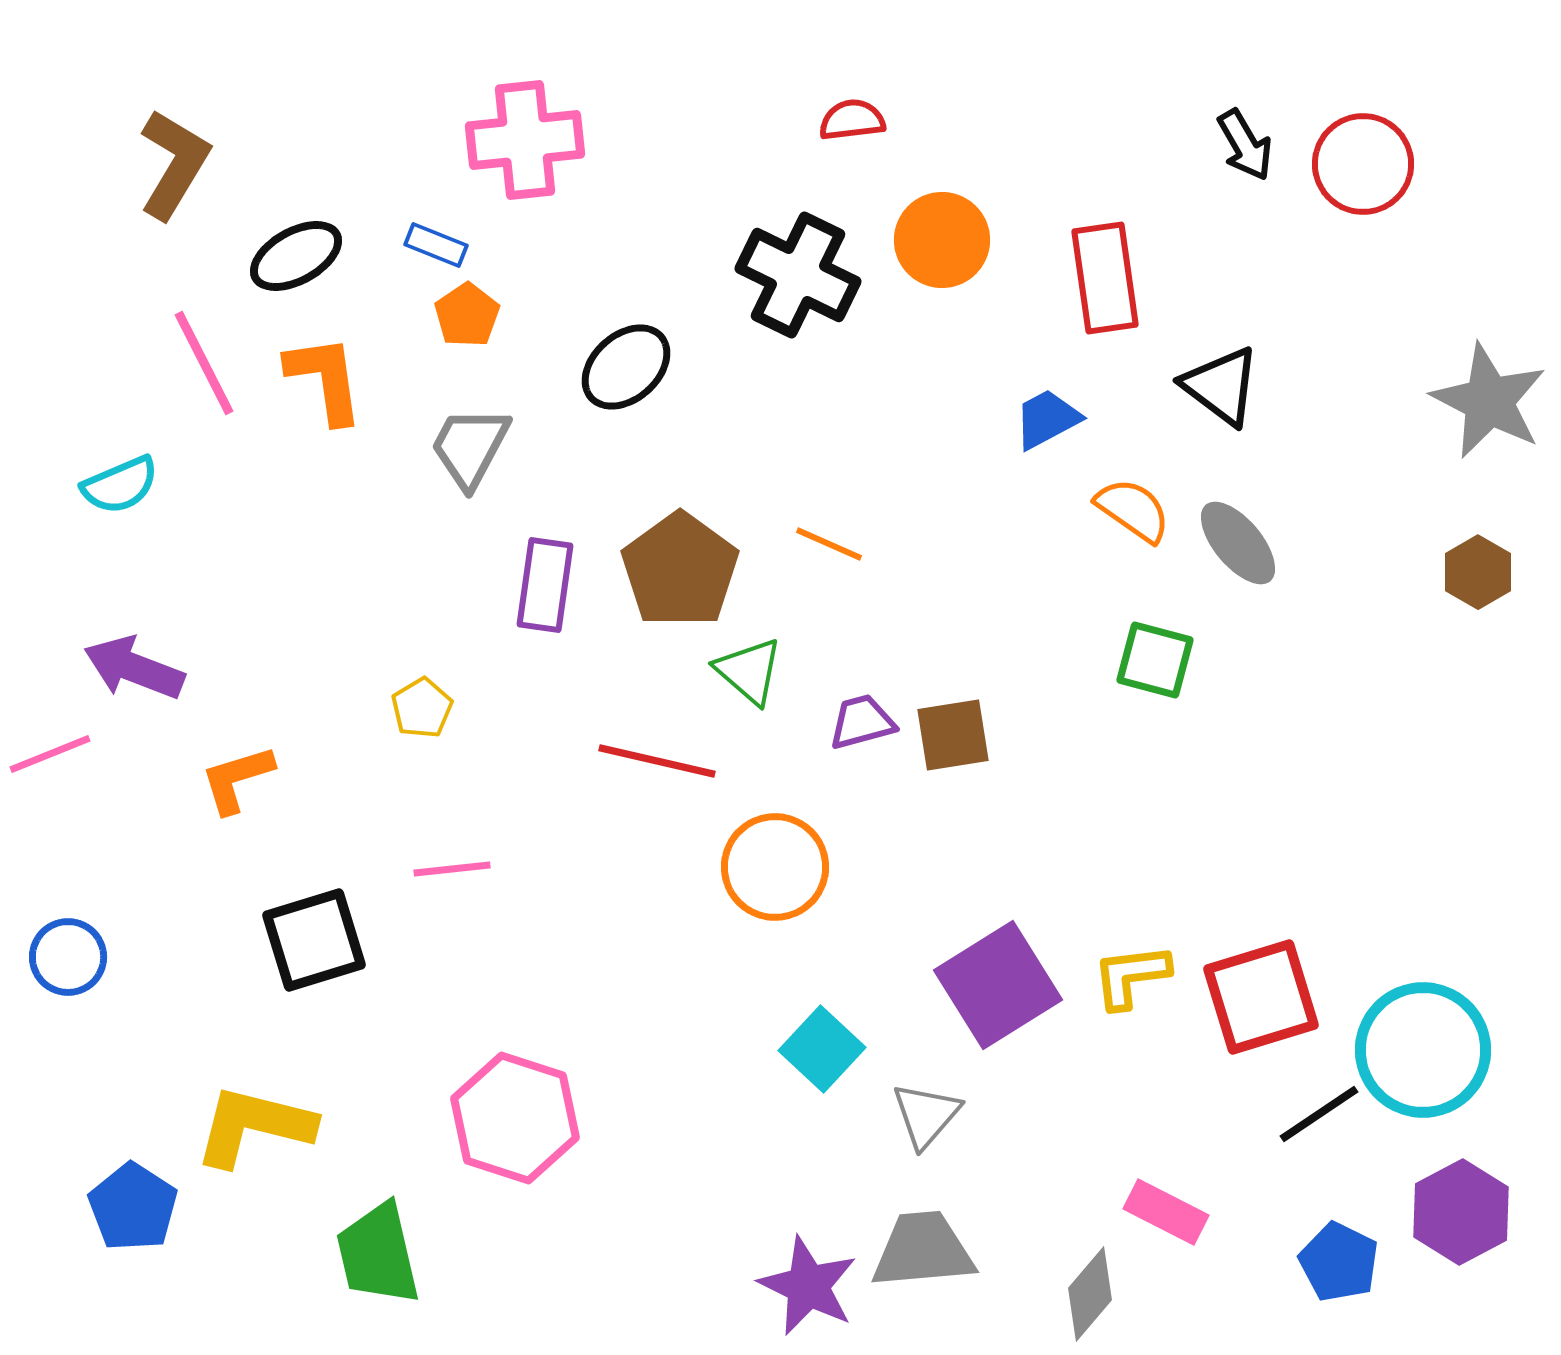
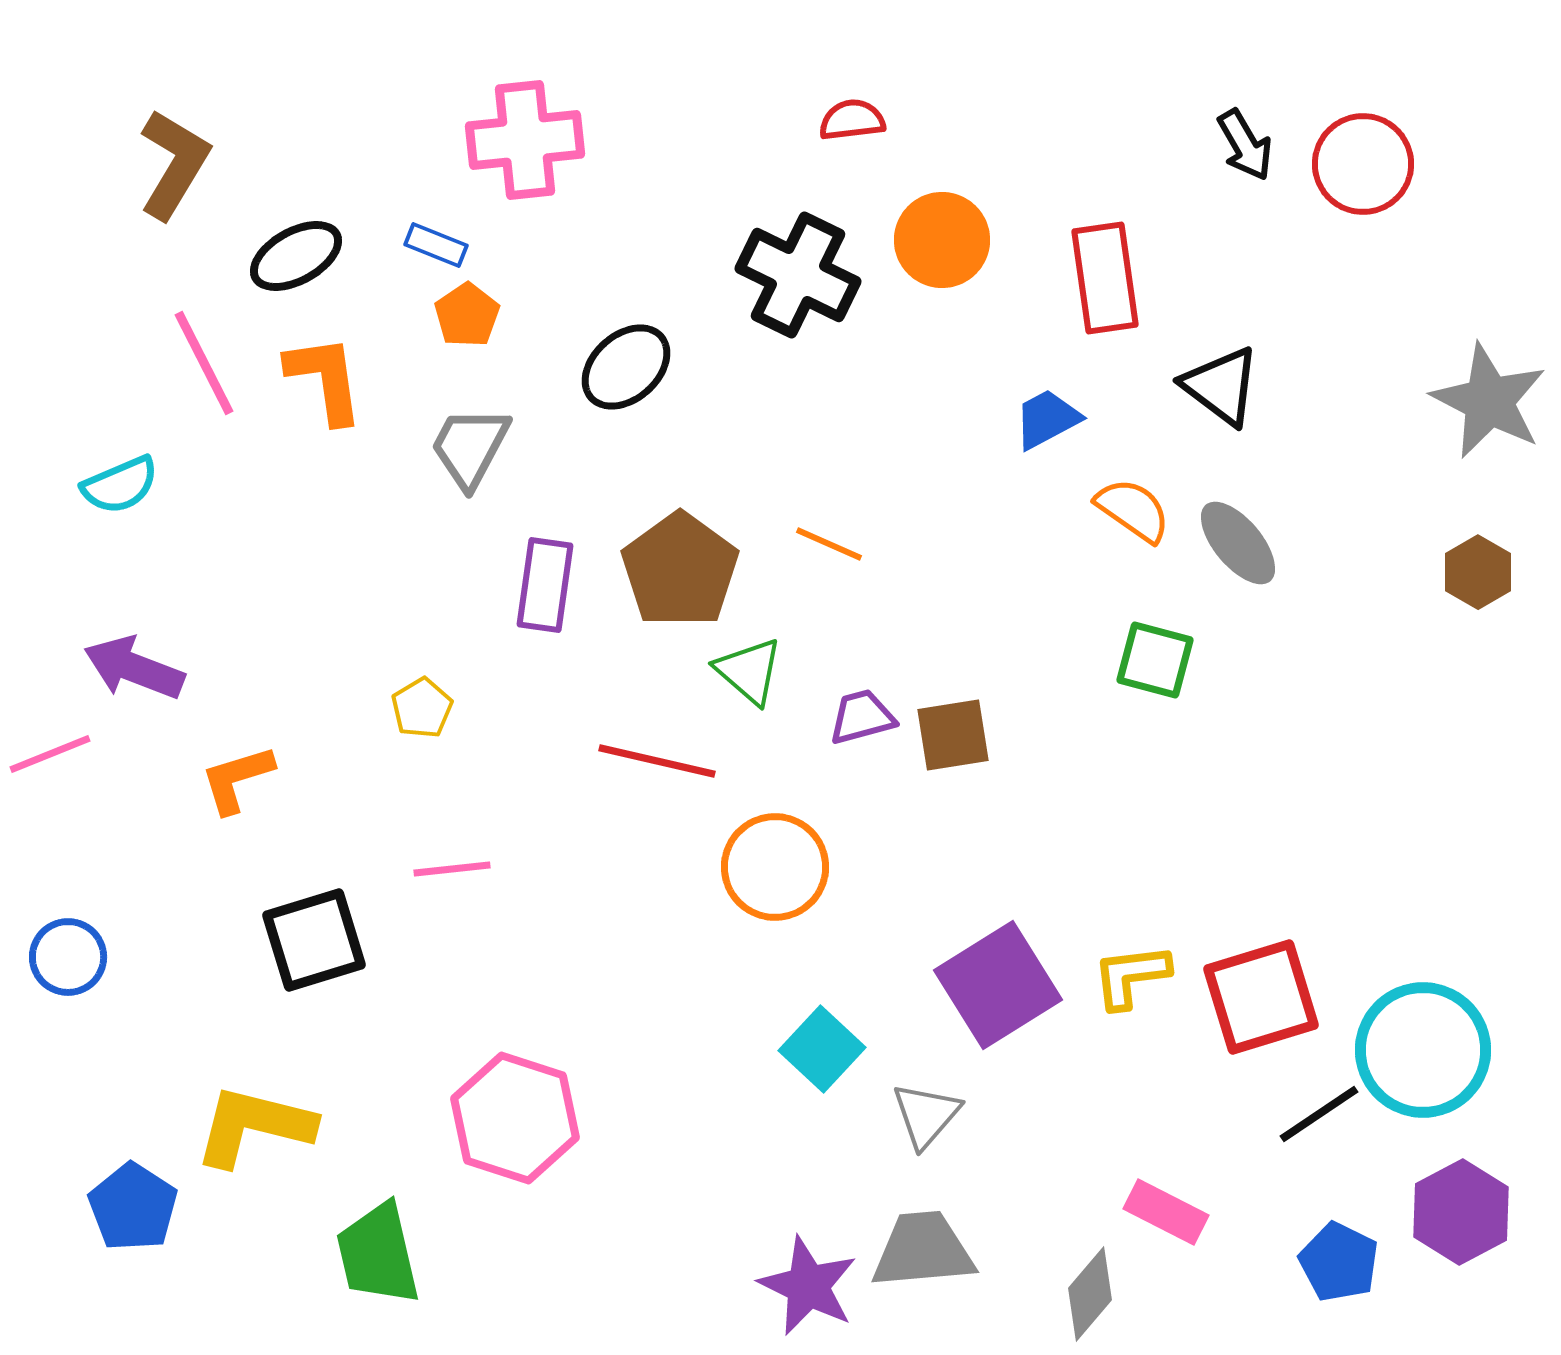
purple trapezoid at (862, 722): moved 5 px up
